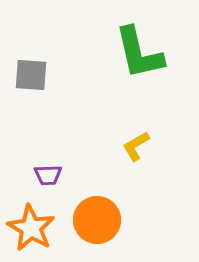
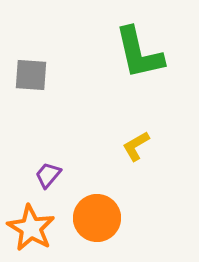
purple trapezoid: rotated 132 degrees clockwise
orange circle: moved 2 px up
